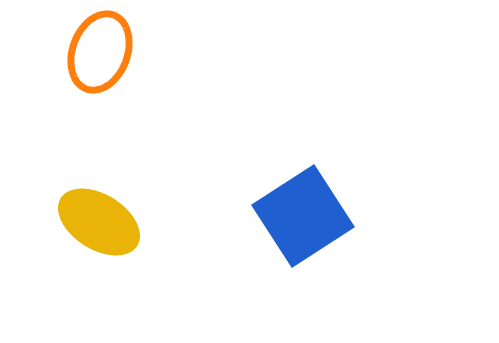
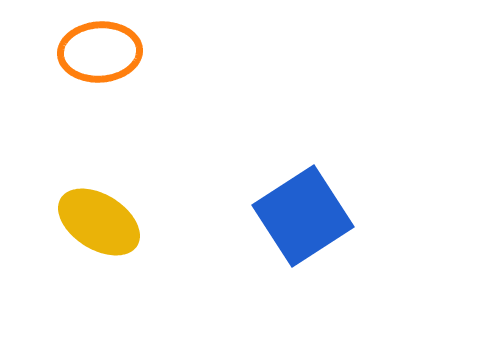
orange ellipse: rotated 66 degrees clockwise
